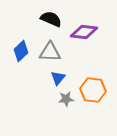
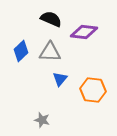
blue triangle: moved 2 px right, 1 px down
gray star: moved 24 px left, 21 px down; rotated 21 degrees clockwise
